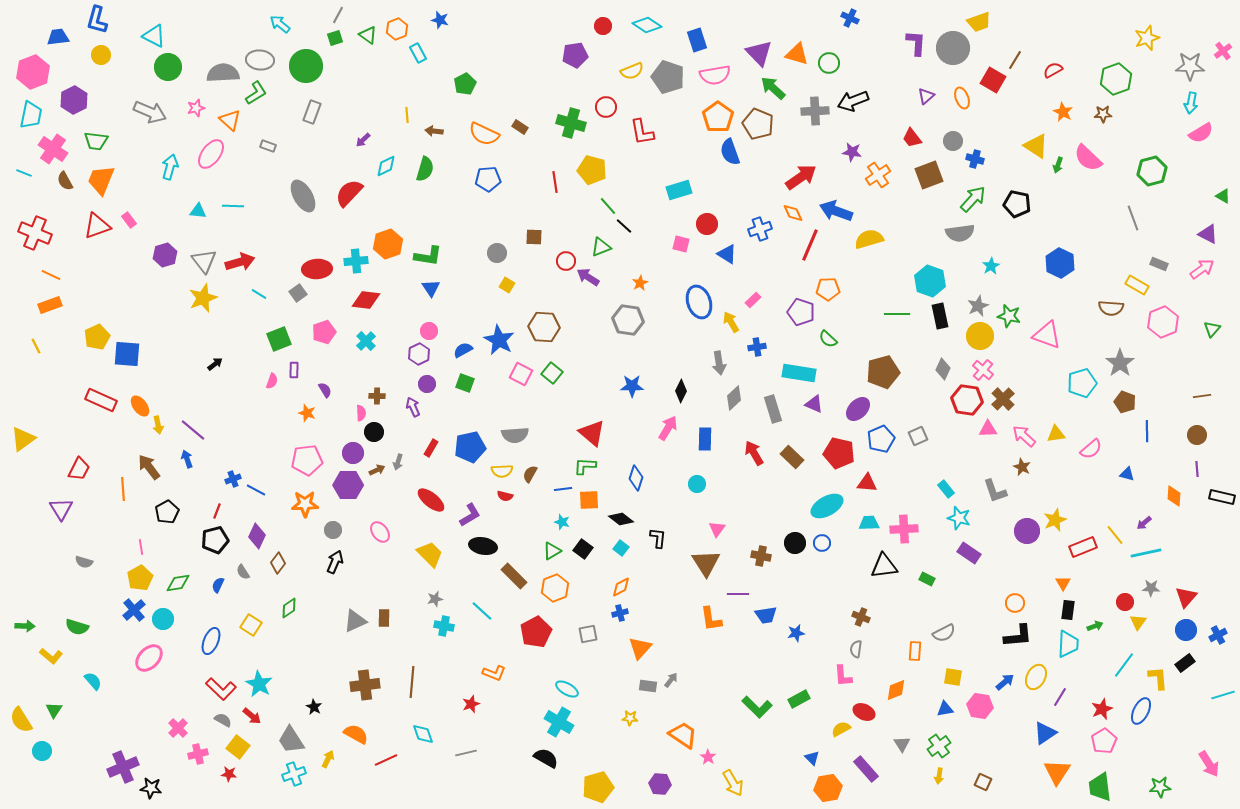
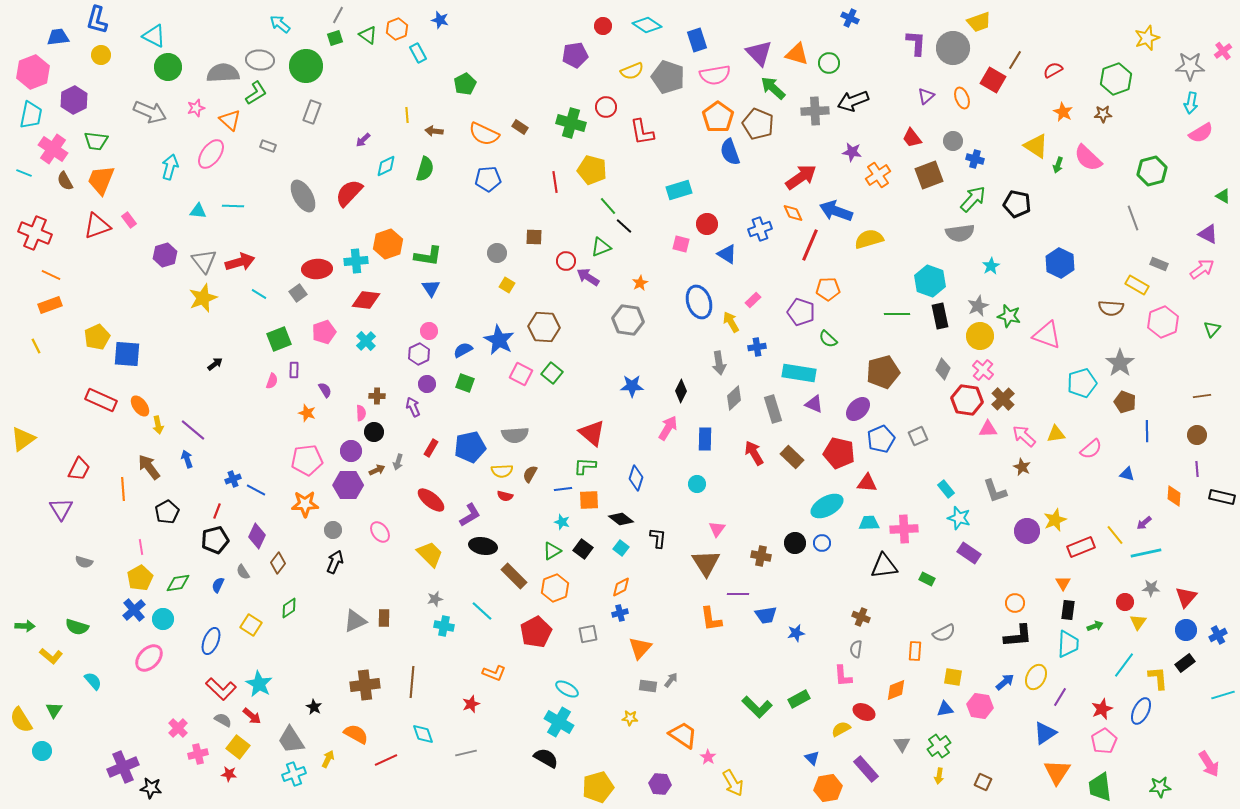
purple circle at (353, 453): moved 2 px left, 2 px up
red rectangle at (1083, 547): moved 2 px left
